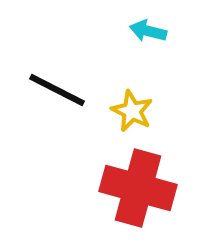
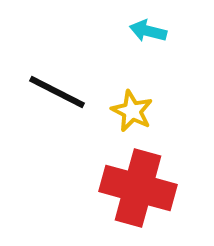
black line: moved 2 px down
